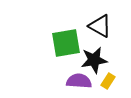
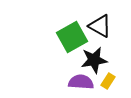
green square: moved 6 px right, 6 px up; rotated 20 degrees counterclockwise
purple semicircle: moved 2 px right, 1 px down
